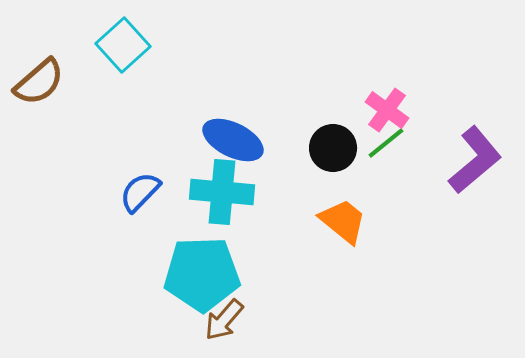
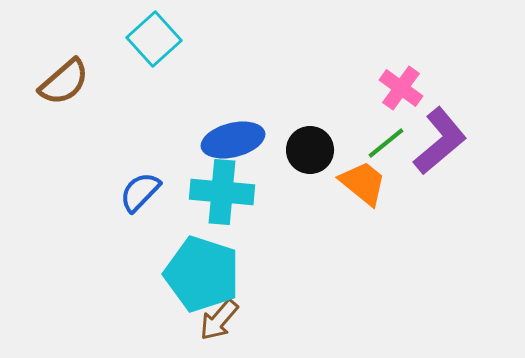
cyan square: moved 31 px right, 6 px up
brown semicircle: moved 25 px right
pink cross: moved 14 px right, 22 px up
blue ellipse: rotated 40 degrees counterclockwise
black circle: moved 23 px left, 2 px down
purple L-shape: moved 35 px left, 19 px up
orange trapezoid: moved 20 px right, 38 px up
cyan pentagon: rotated 20 degrees clockwise
brown arrow: moved 5 px left
